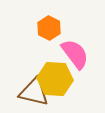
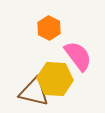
pink semicircle: moved 3 px right, 2 px down
